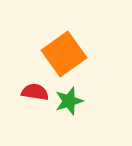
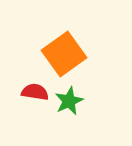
green star: rotated 8 degrees counterclockwise
